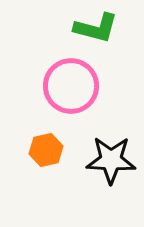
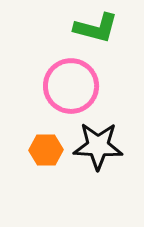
orange hexagon: rotated 12 degrees clockwise
black star: moved 13 px left, 14 px up
